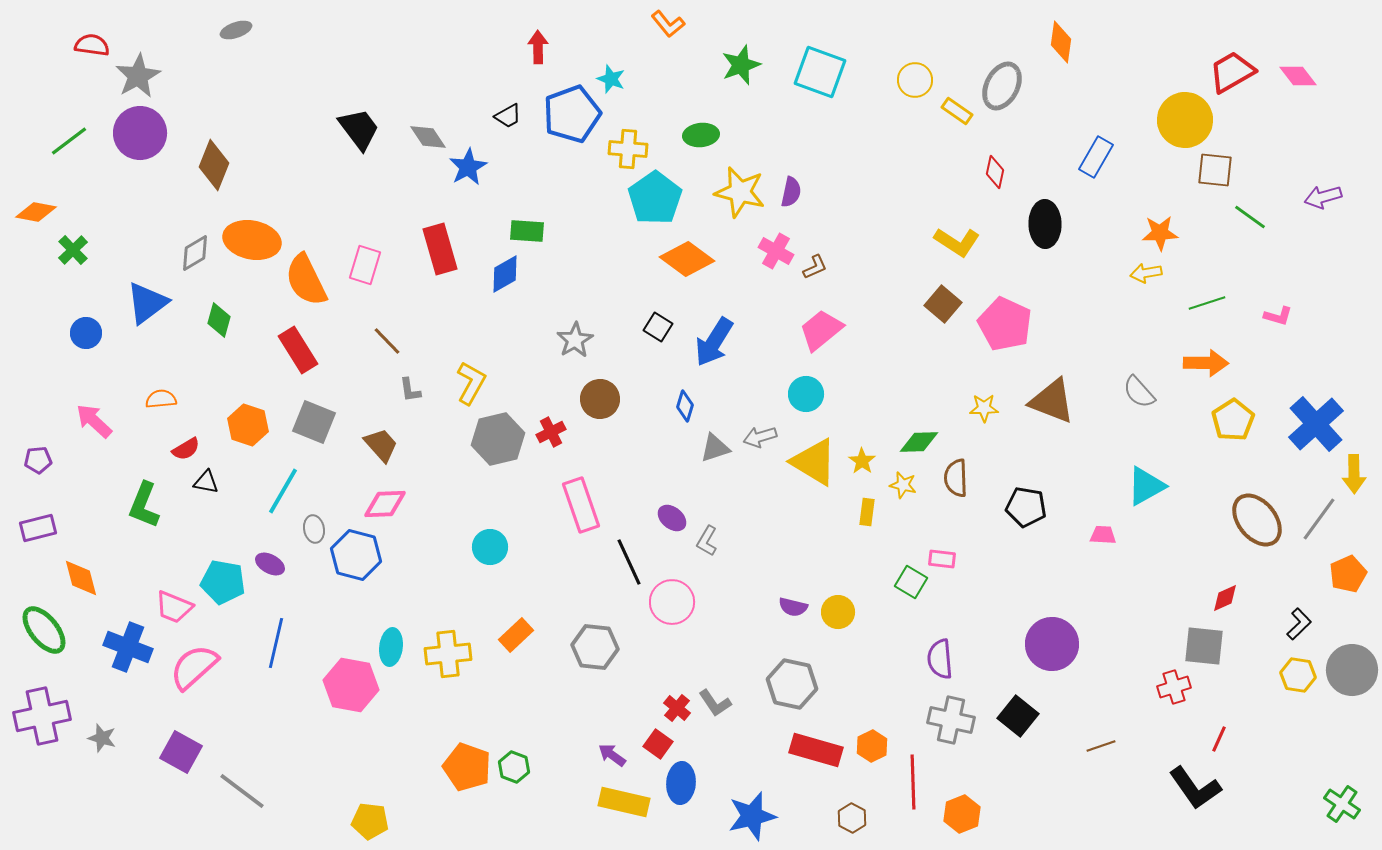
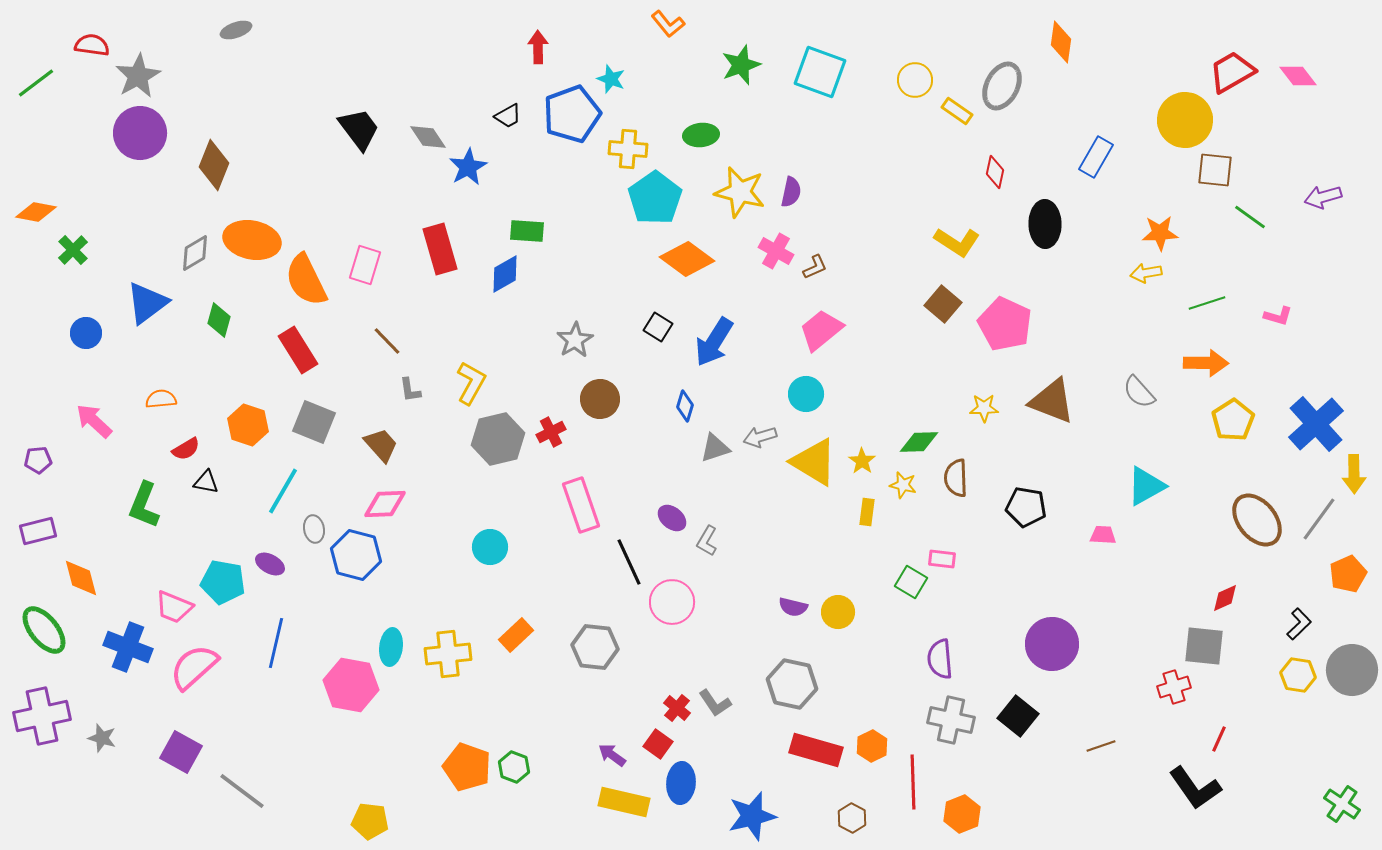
green line at (69, 141): moved 33 px left, 58 px up
purple rectangle at (38, 528): moved 3 px down
